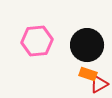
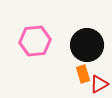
pink hexagon: moved 2 px left
orange rectangle: moved 5 px left; rotated 54 degrees clockwise
